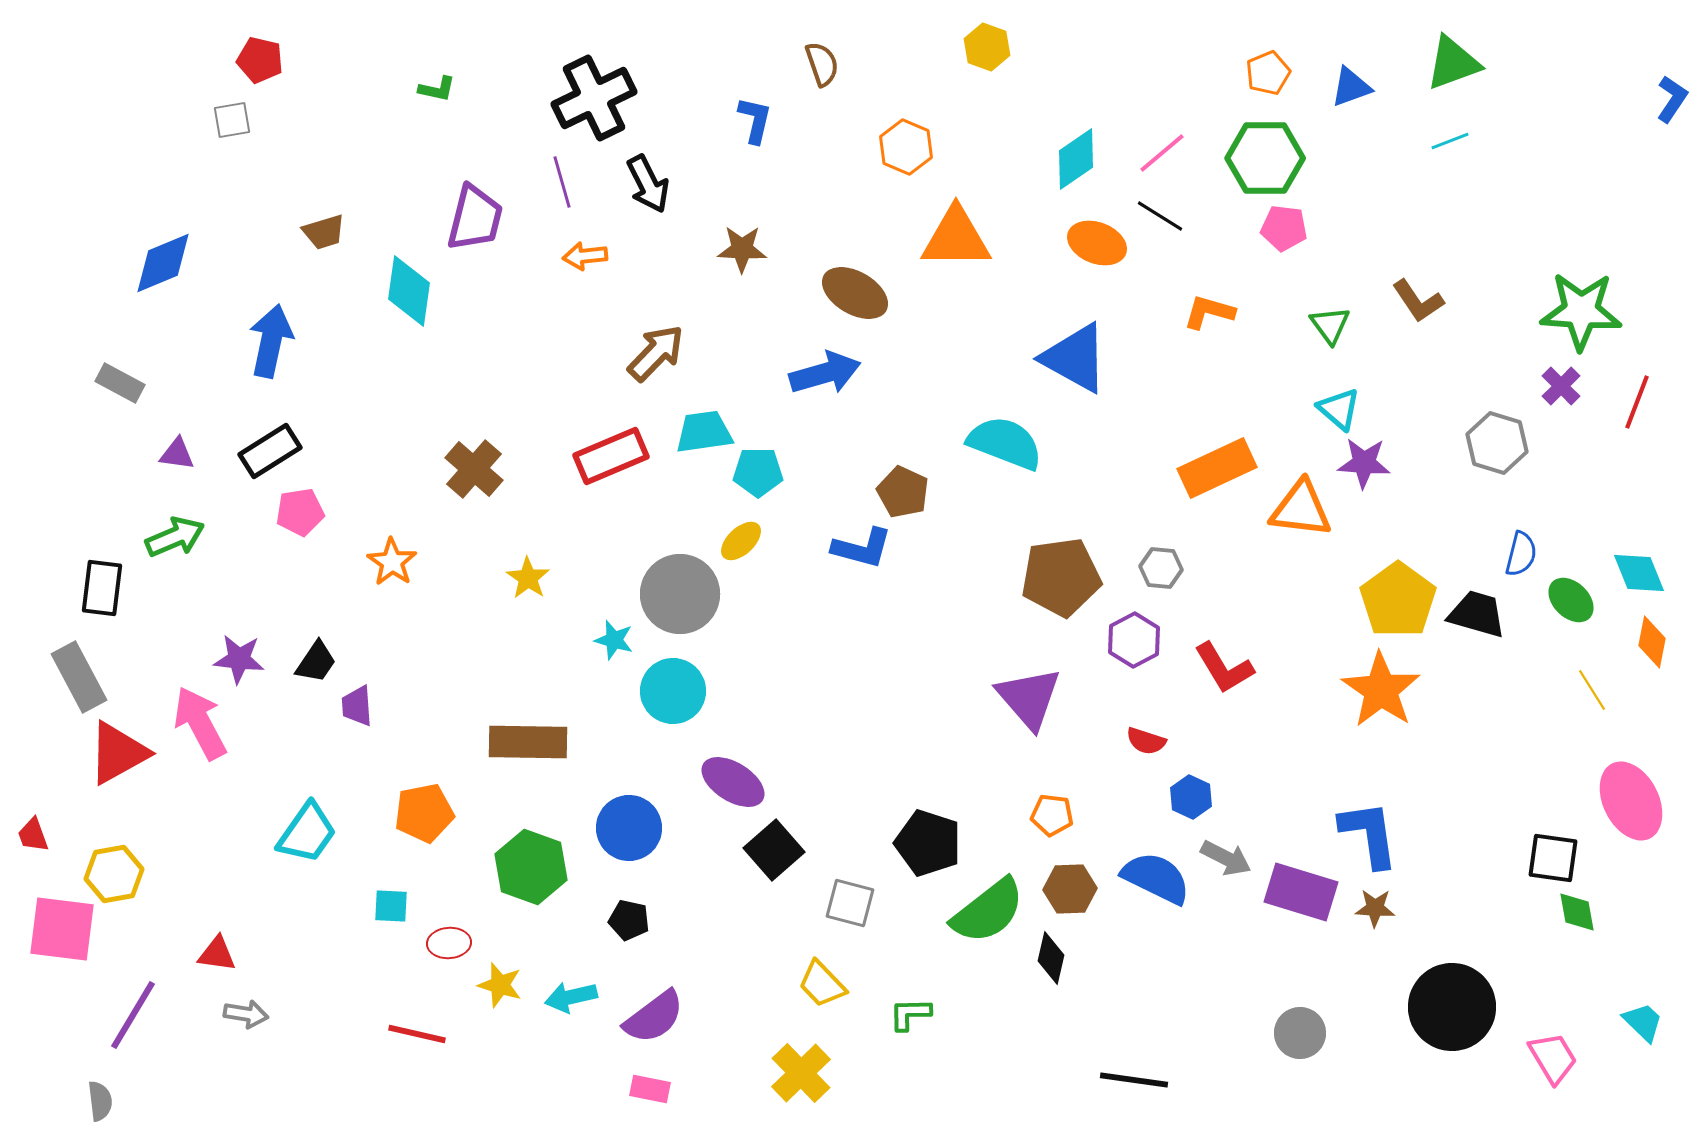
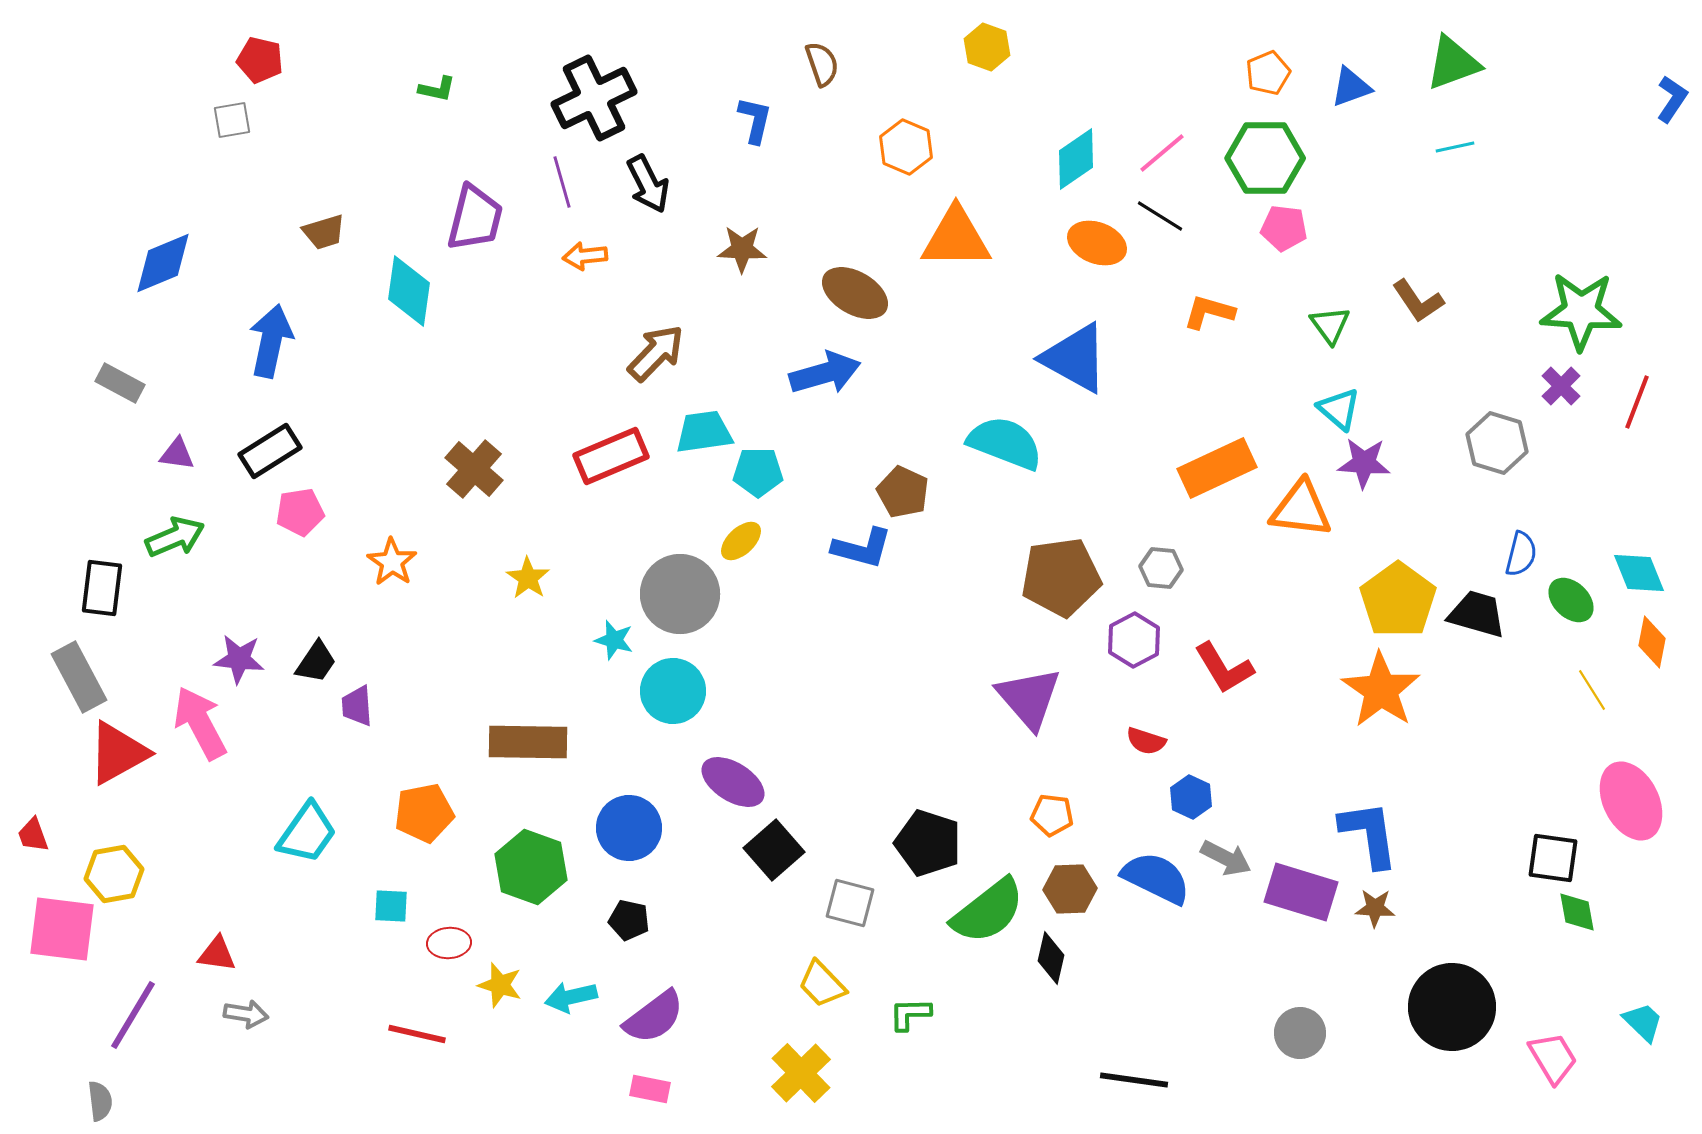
cyan line at (1450, 141): moved 5 px right, 6 px down; rotated 9 degrees clockwise
